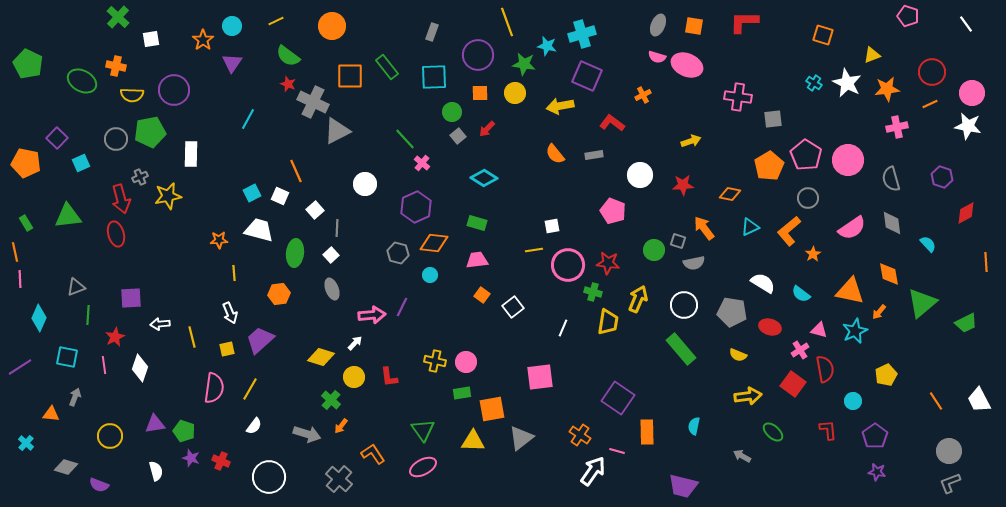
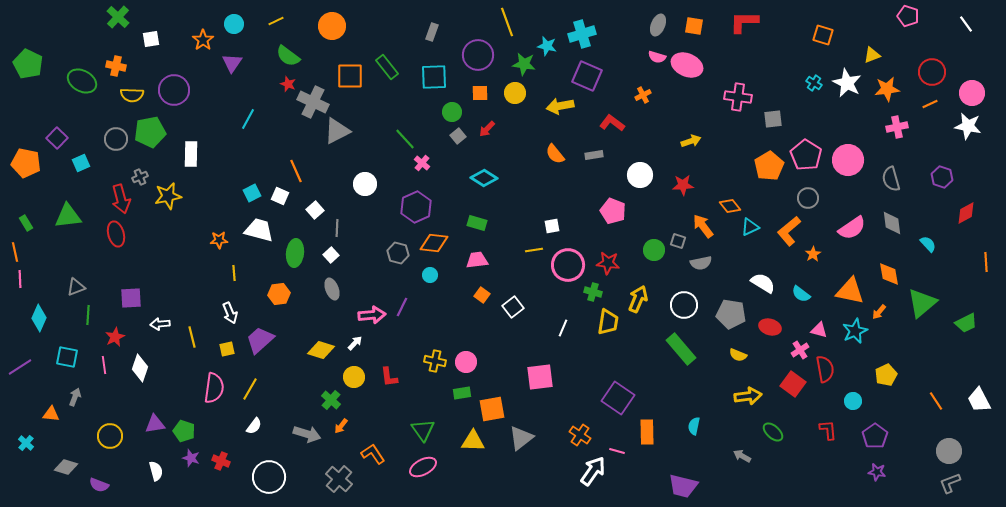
cyan circle at (232, 26): moved 2 px right, 2 px up
orange diamond at (730, 194): moved 12 px down; rotated 40 degrees clockwise
orange arrow at (704, 228): moved 1 px left, 2 px up
gray semicircle at (694, 263): moved 7 px right
gray pentagon at (732, 312): moved 1 px left, 2 px down
yellow diamond at (321, 357): moved 7 px up
